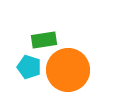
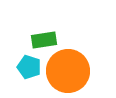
orange circle: moved 1 px down
